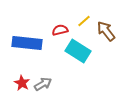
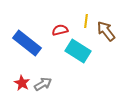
yellow line: moved 2 px right; rotated 40 degrees counterclockwise
blue rectangle: rotated 32 degrees clockwise
